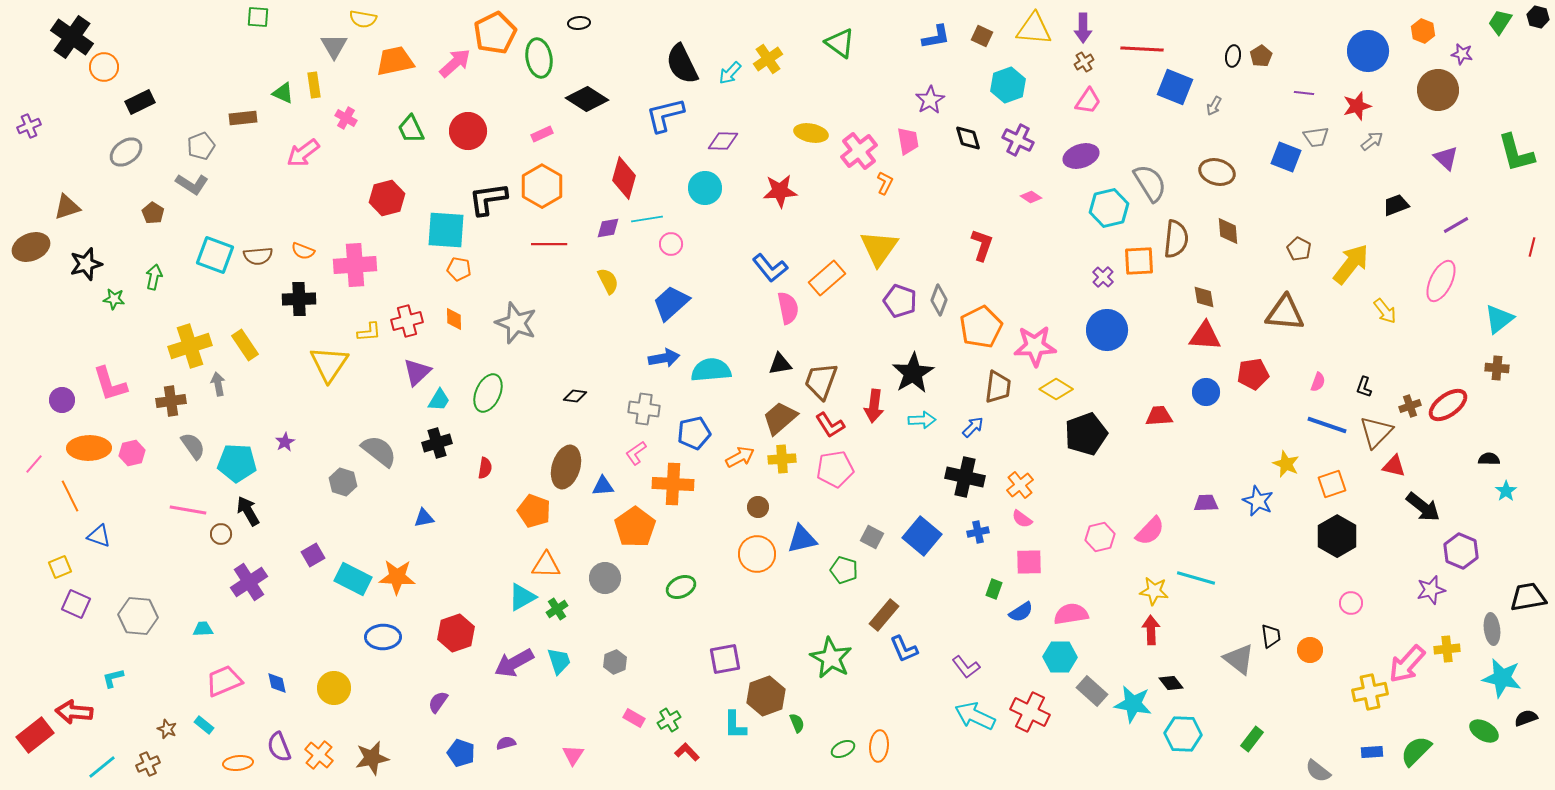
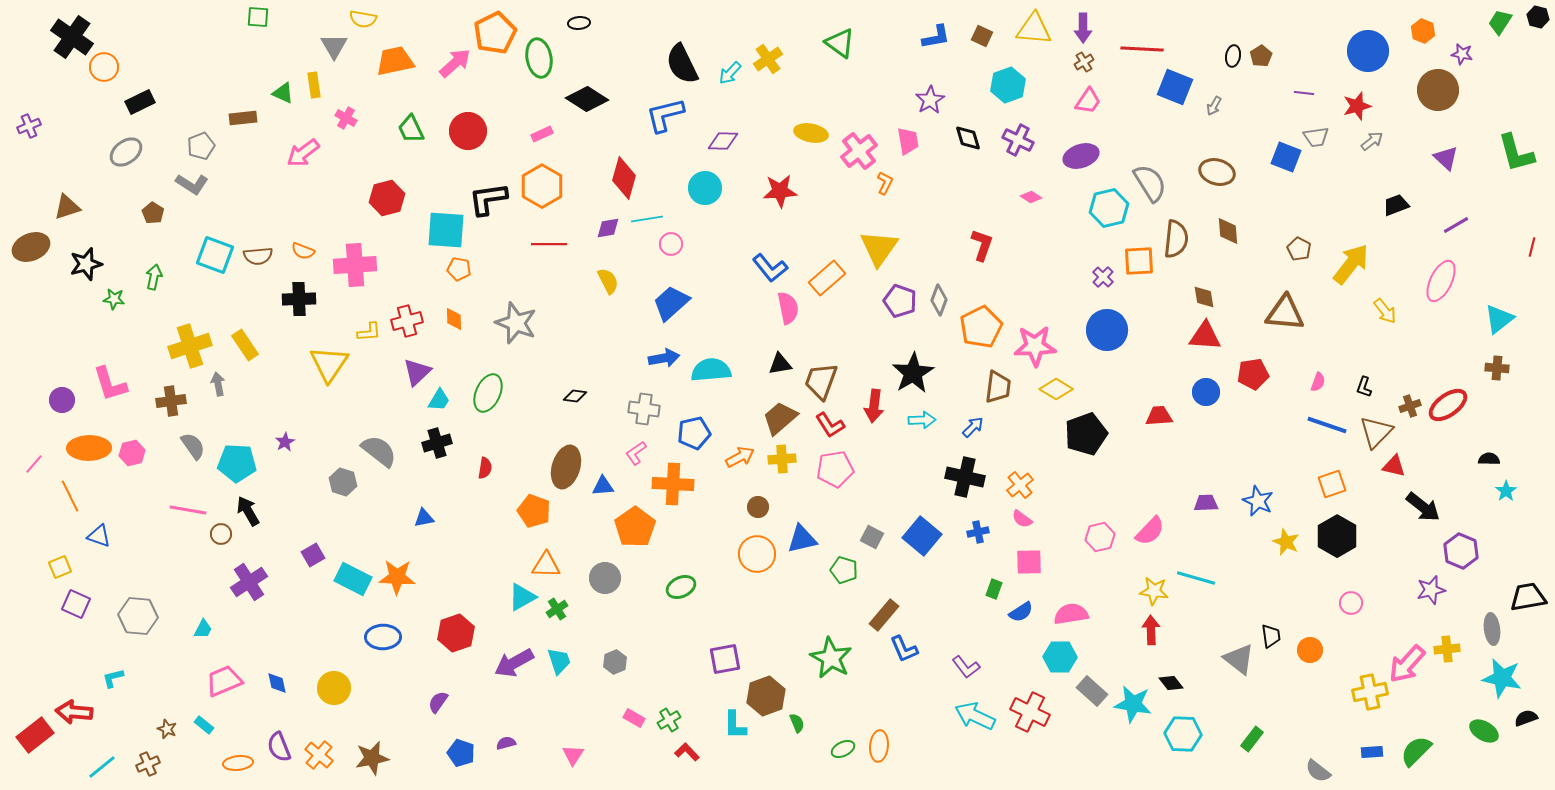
yellow star at (1286, 464): moved 78 px down
cyan trapezoid at (203, 629): rotated 120 degrees clockwise
